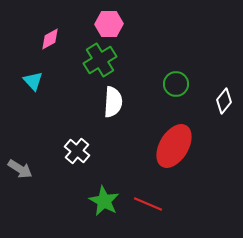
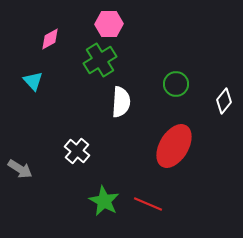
white semicircle: moved 8 px right
